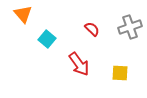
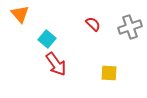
orange triangle: moved 3 px left
red semicircle: moved 1 px right, 5 px up
red arrow: moved 23 px left
yellow square: moved 11 px left
